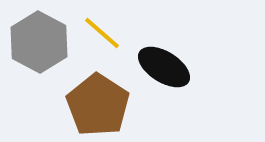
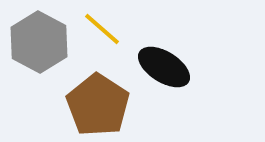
yellow line: moved 4 px up
